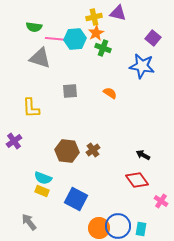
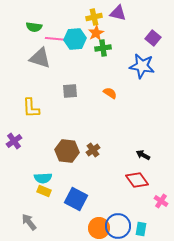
green cross: rotated 28 degrees counterclockwise
cyan semicircle: rotated 24 degrees counterclockwise
yellow rectangle: moved 2 px right
